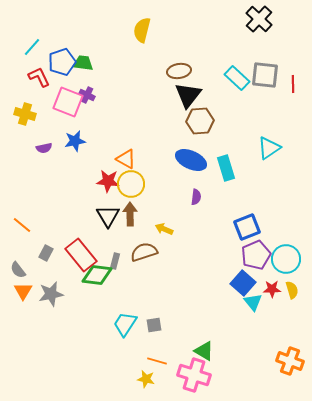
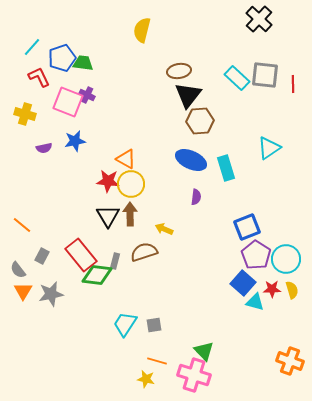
blue pentagon at (62, 62): moved 4 px up
gray rectangle at (46, 253): moved 4 px left, 3 px down
purple pentagon at (256, 255): rotated 16 degrees counterclockwise
cyan triangle at (253, 302): moved 2 px right; rotated 36 degrees counterclockwise
green triangle at (204, 351): rotated 15 degrees clockwise
